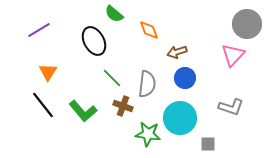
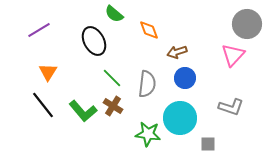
brown cross: moved 10 px left; rotated 12 degrees clockwise
